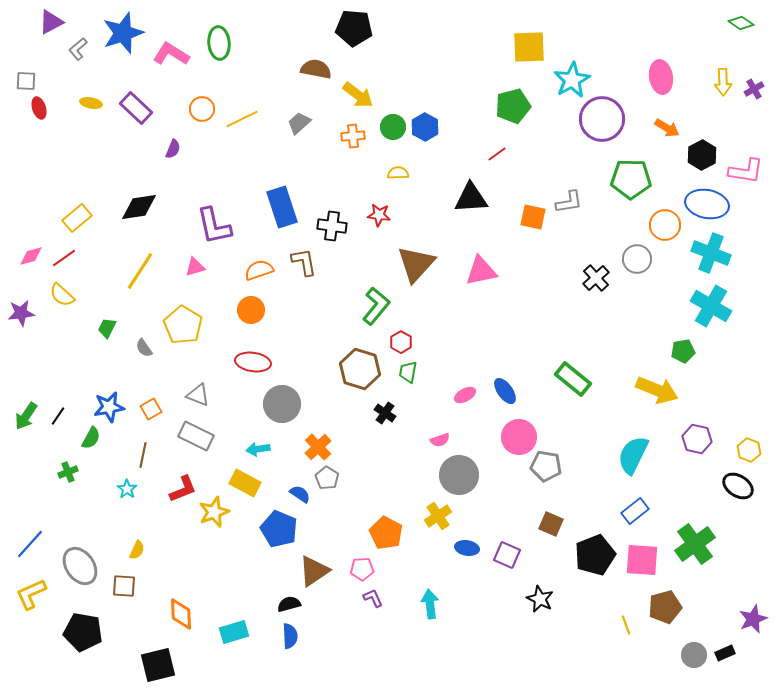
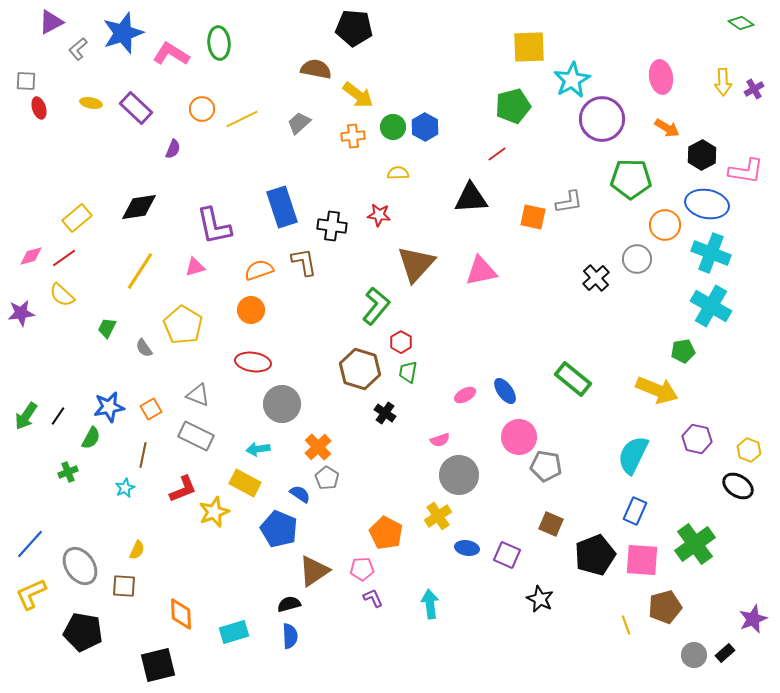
cyan star at (127, 489): moved 2 px left, 1 px up; rotated 12 degrees clockwise
blue rectangle at (635, 511): rotated 28 degrees counterclockwise
black rectangle at (725, 653): rotated 18 degrees counterclockwise
